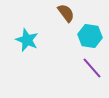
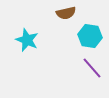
brown semicircle: rotated 114 degrees clockwise
